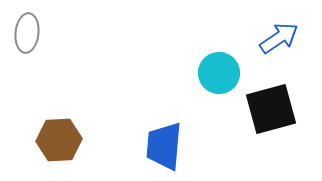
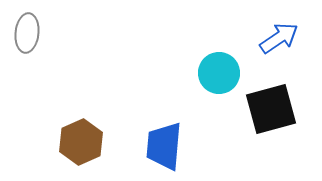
brown hexagon: moved 22 px right, 2 px down; rotated 21 degrees counterclockwise
